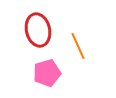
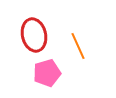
red ellipse: moved 4 px left, 5 px down
